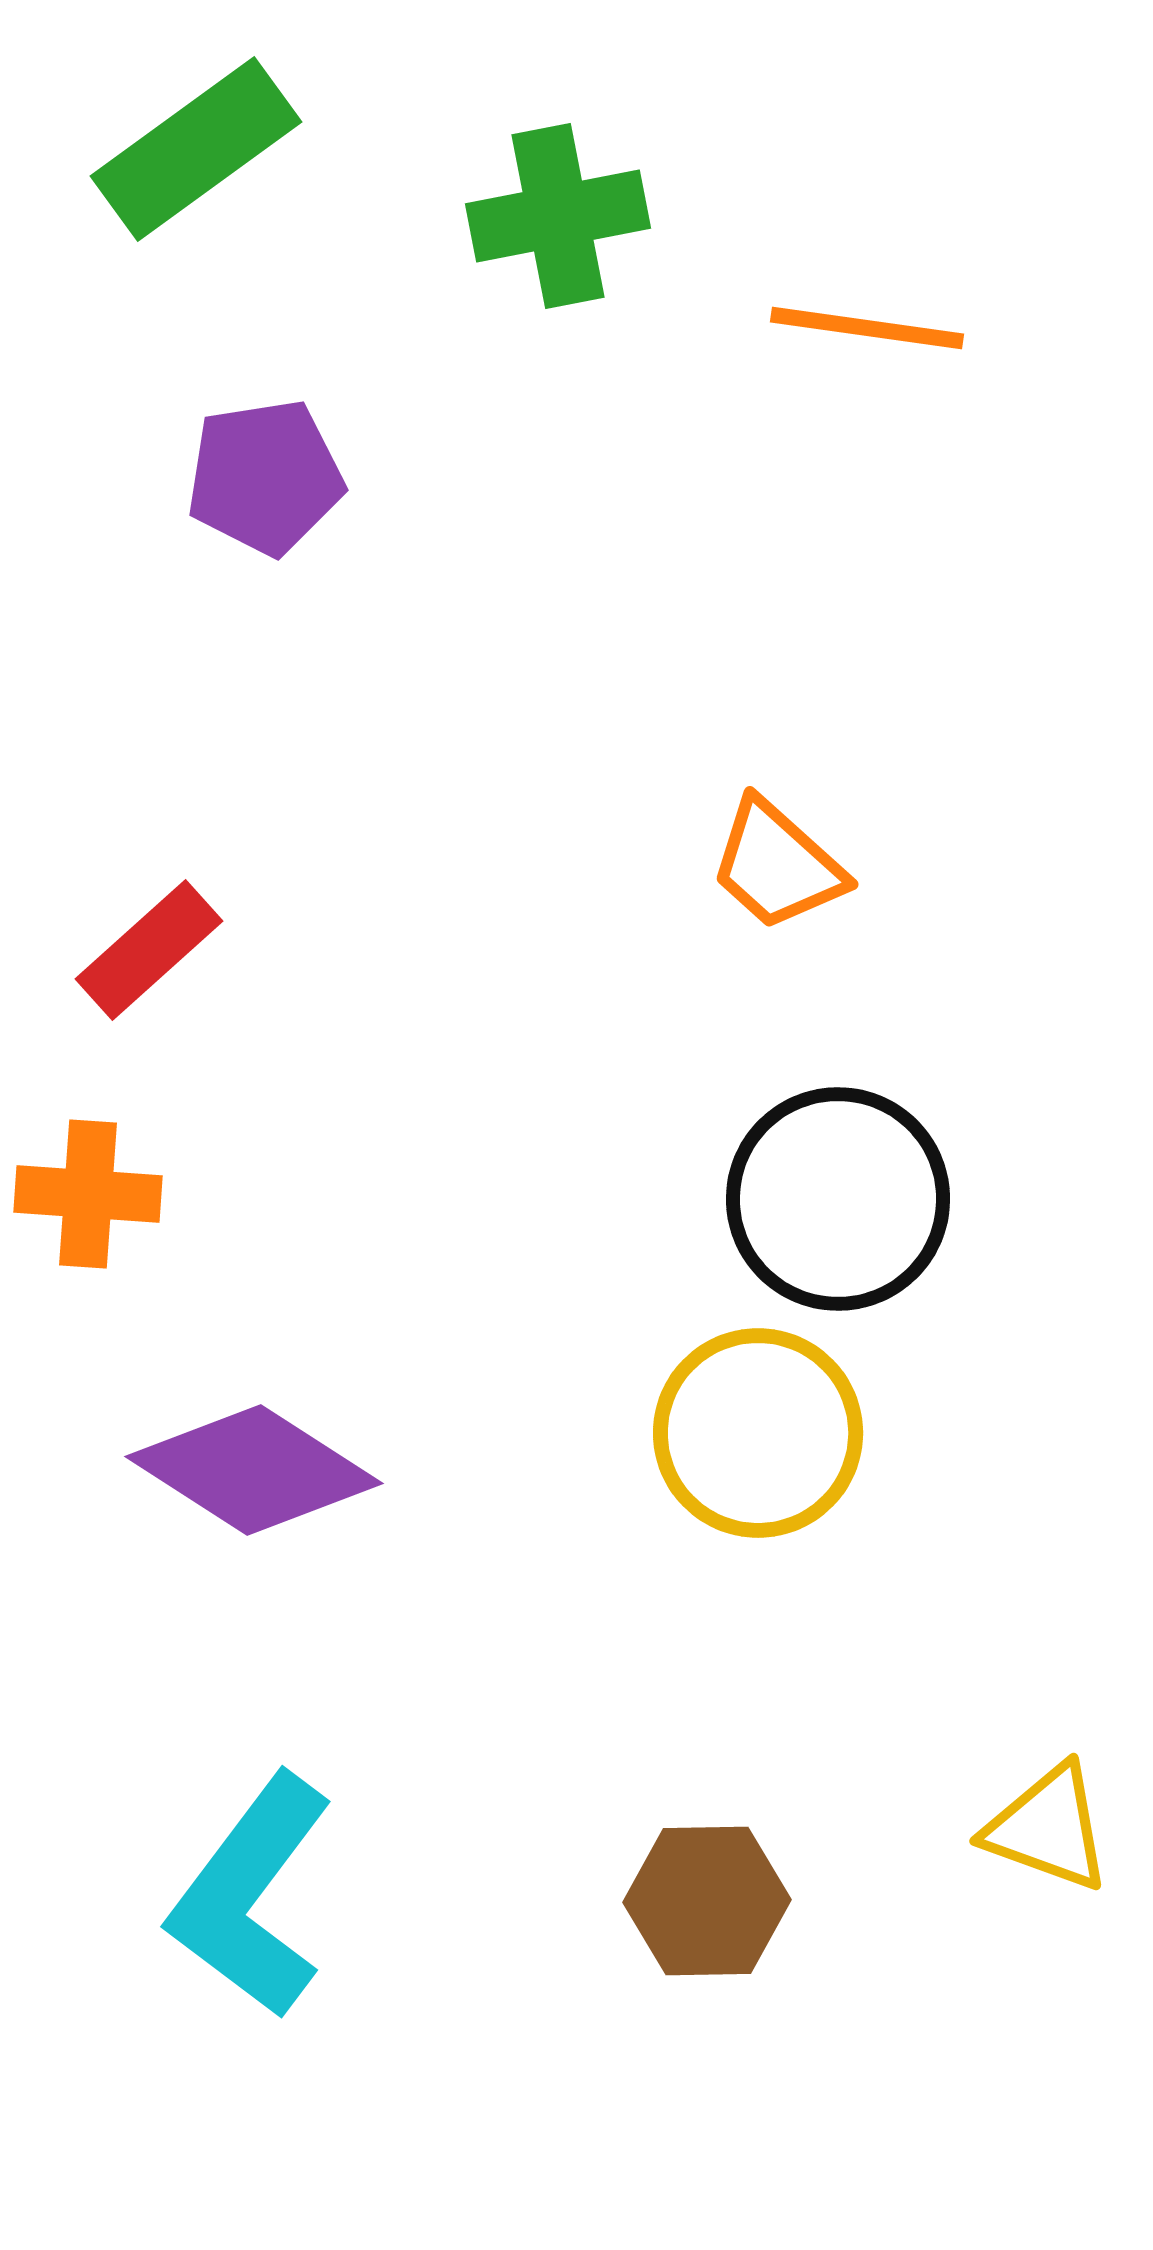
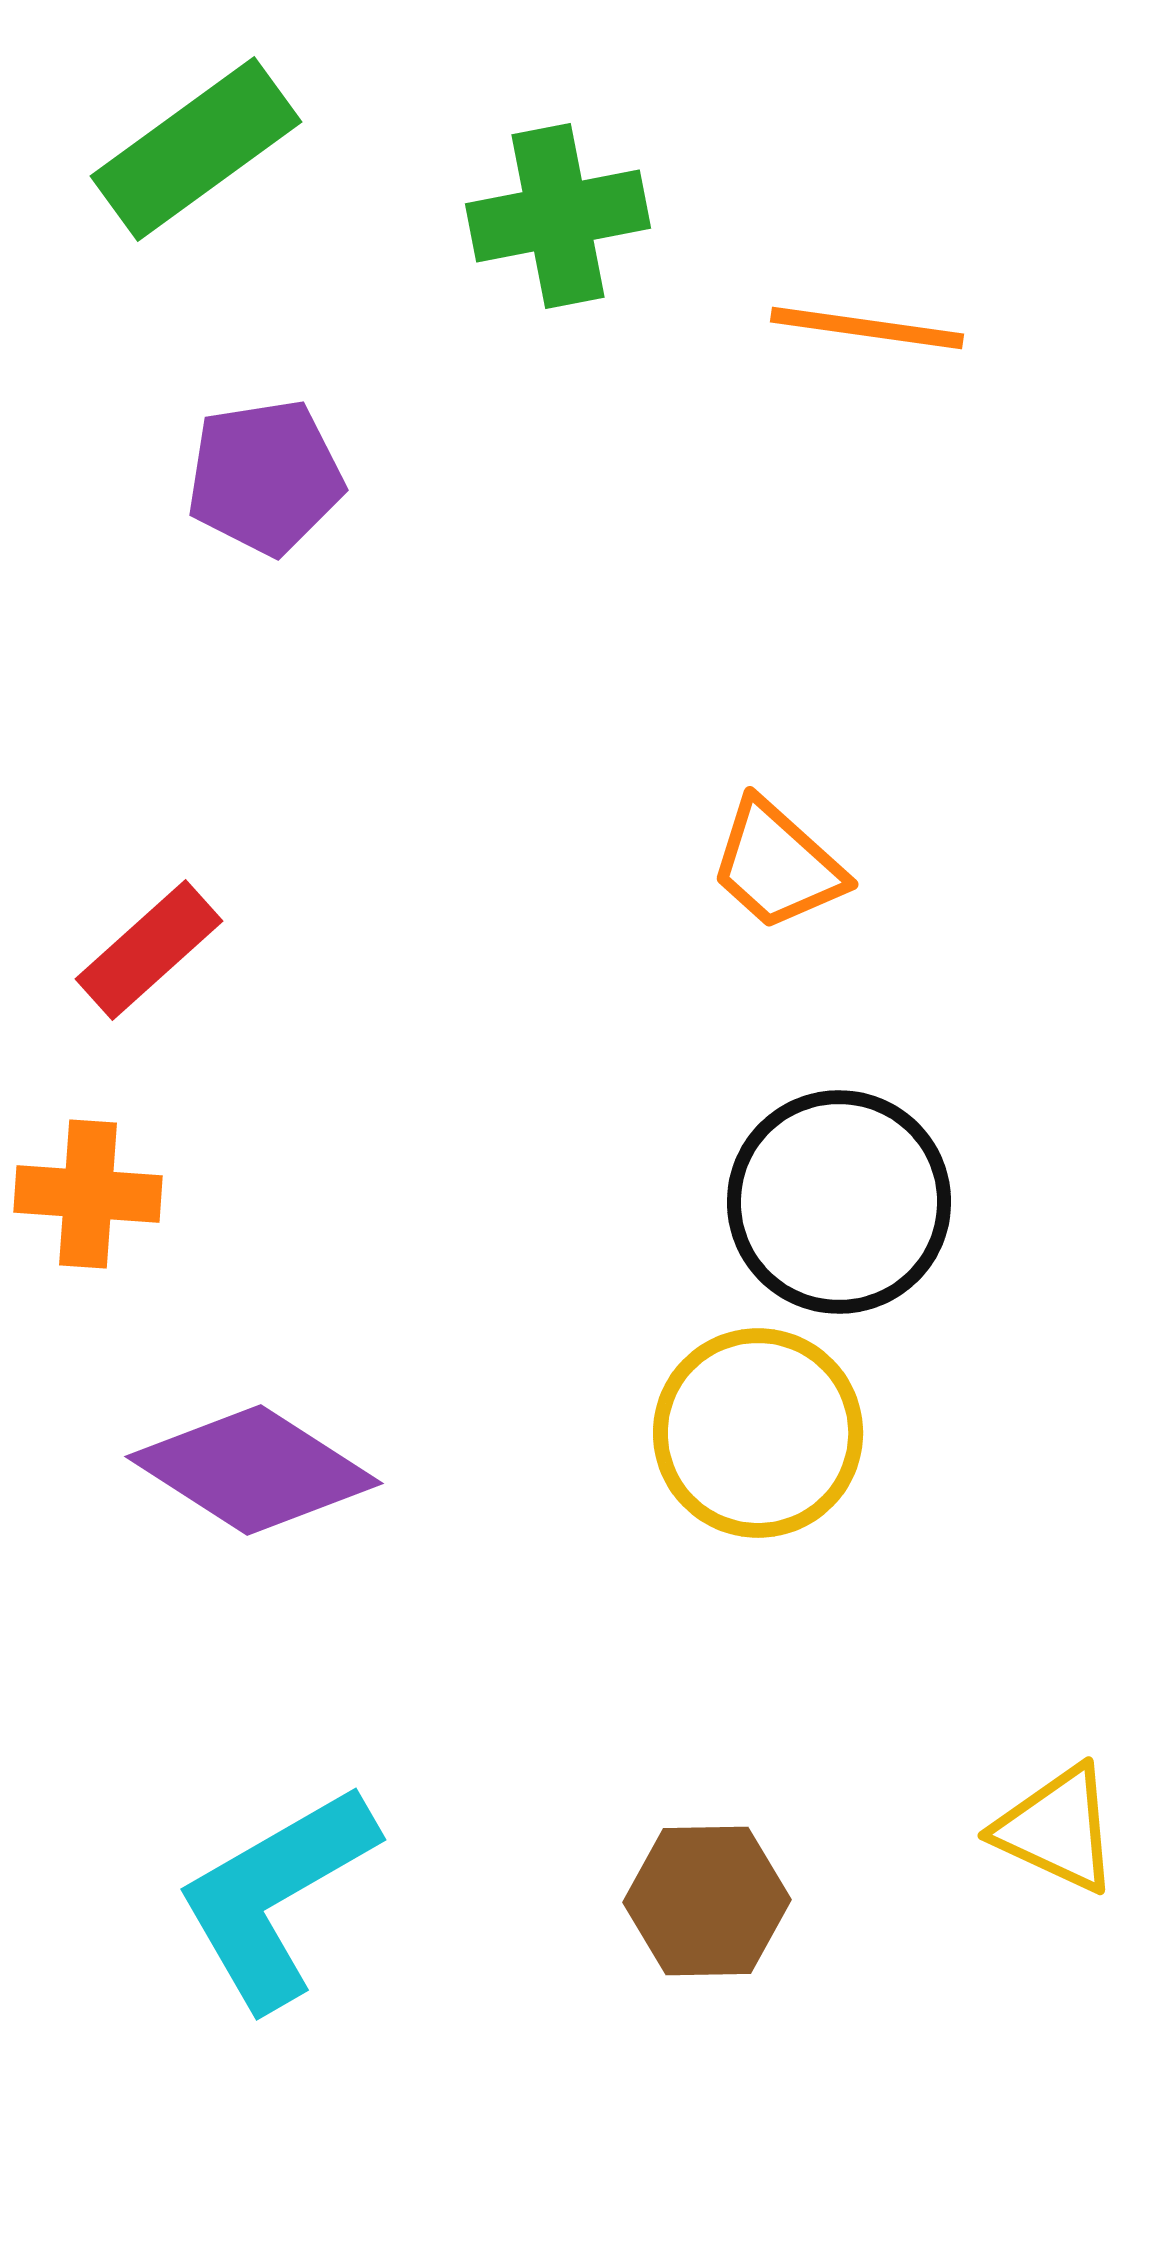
black circle: moved 1 px right, 3 px down
yellow triangle: moved 9 px right, 1 px down; rotated 5 degrees clockwise
cyan L-shape: moved 25 px right; rotated 23 degrees clockwise
